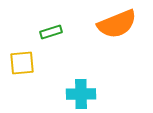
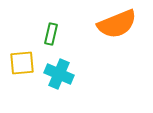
green rectangle: moved 2 px down; rotated 60 degrees counterclockwise
cyan cross: moved 22 px left, 20 px up; rotated 24 degrees clockwise
